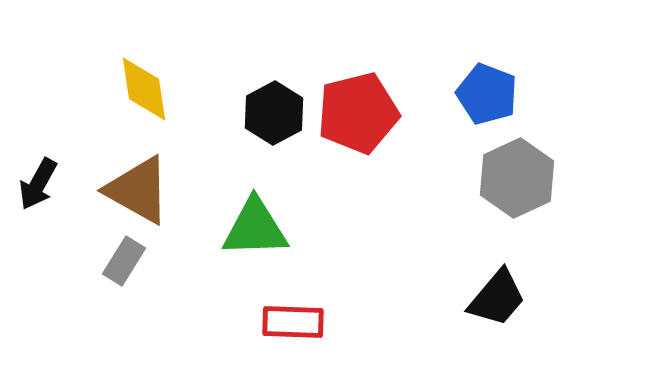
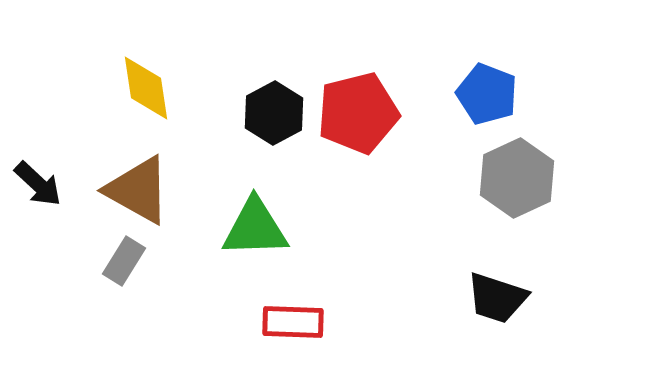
yellow diamond: moved 2 px right, 1 px up
black arrow: rotated 76 degrees counterclockwise
black trapezoid: rotated 68 degrees clockwise
